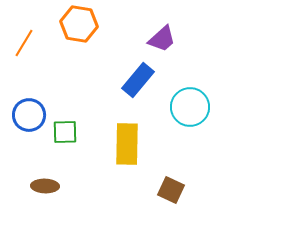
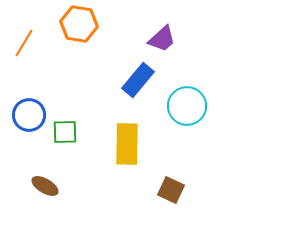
cyan circle: moved 3 px left, 1 px up
brown ellipse: rotated 28 degrees clockwise
